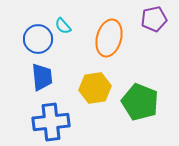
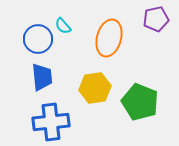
purple pentagon: moved 2 px right
